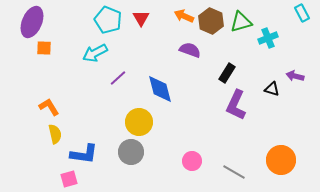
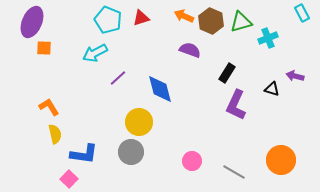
red triangle: rotated 42 degrees clockwise
pink square: rotated 30 degrees counterclockwise
